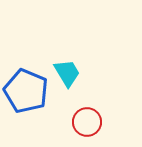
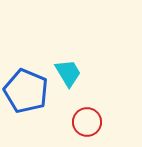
cyan trapezoid: moved 1 px right
